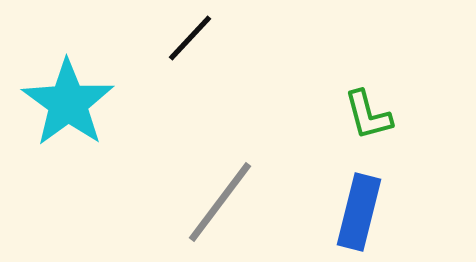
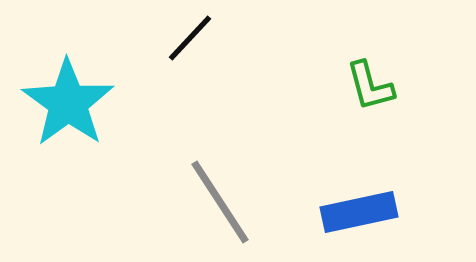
green L-shape: moved 2 px right, 29 px up
gray line: rotated 70 degrees counterclockwise
blue rectangle: rotated 64 degrees clockwise
